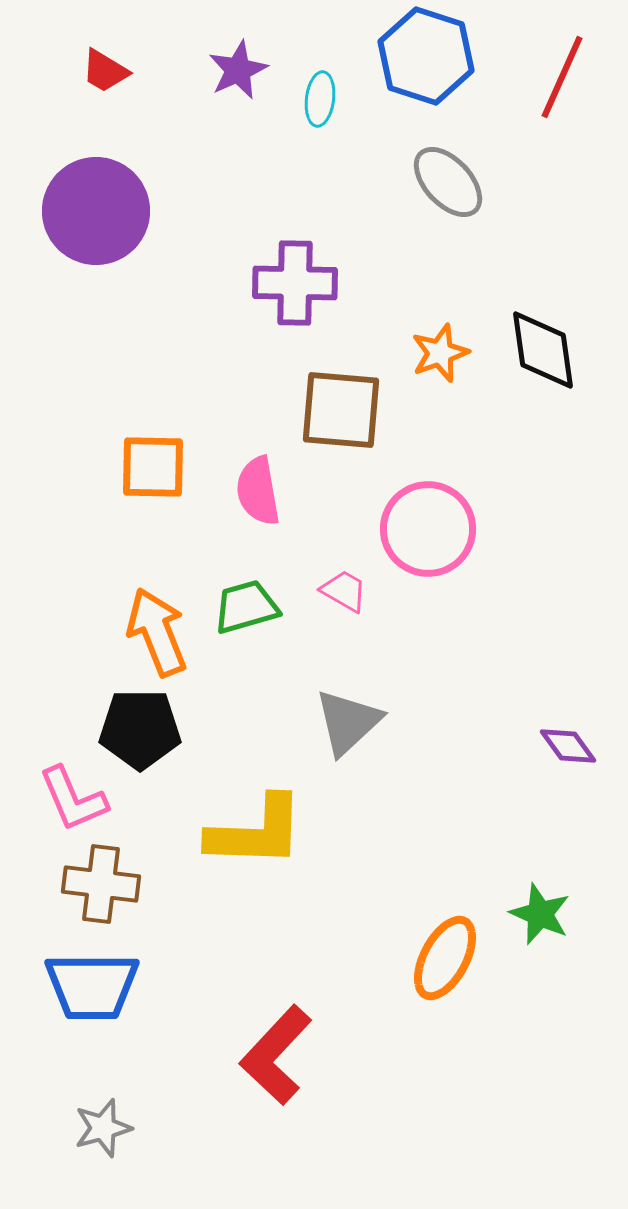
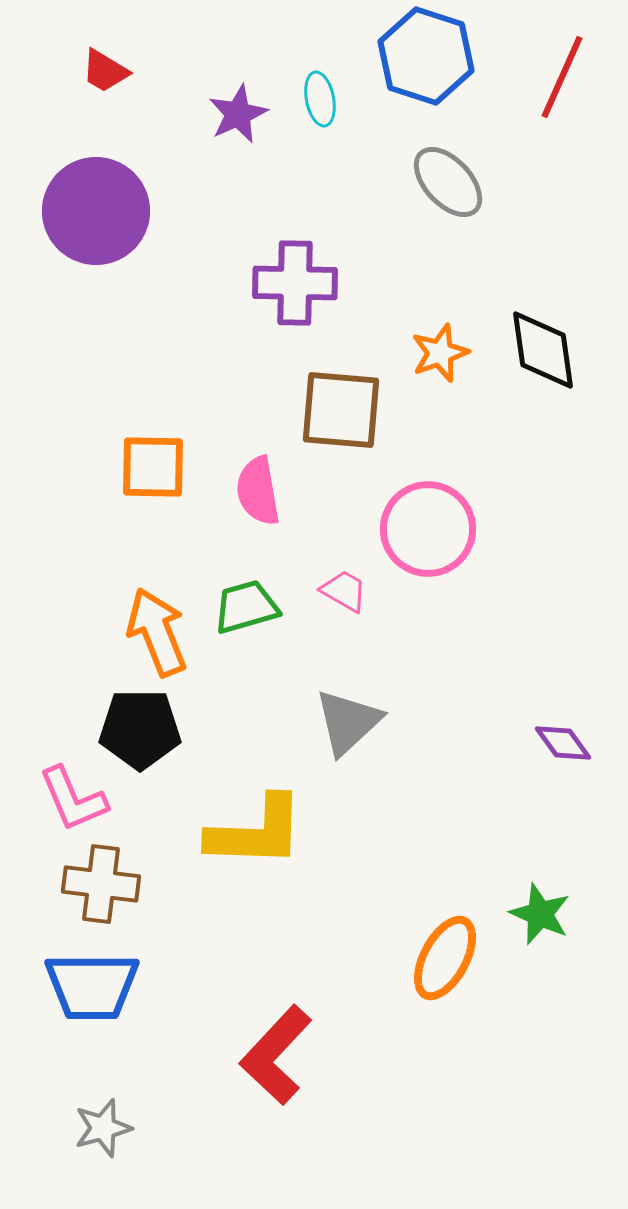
purple star: moved 44 px down
cyan ellipse: rotated 18 degrees counterclockwise
purple diamond: moved 5 px left, 3 px up
